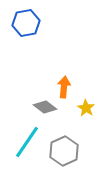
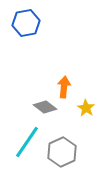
gray hexagon: moved 2 px left, 1 px down
